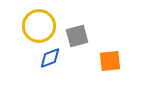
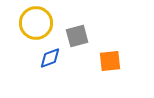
yellow circle: moved 3 px left, 3 px up
